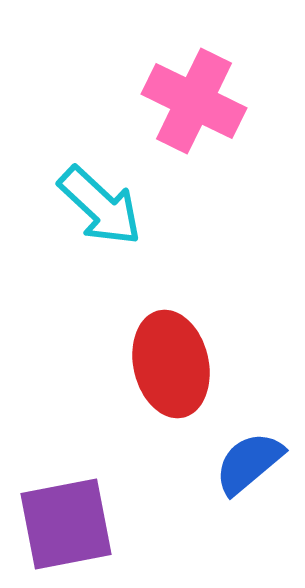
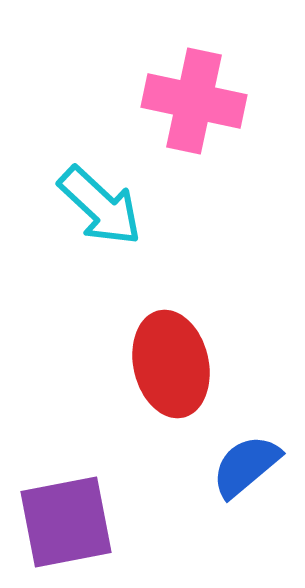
pink cross: rotated 14 degrees counterclockwise
blue semicircle: moved 3 px left, 3 px down
purple square: moved 2 px up
